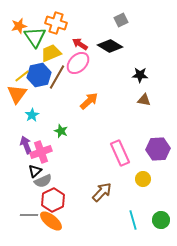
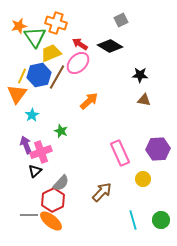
yellow line: rotated 28 degrees counterclockwise
gray semicircle: moved 18 px right, 2 px down; rotated 24 degrees counterclockwise
